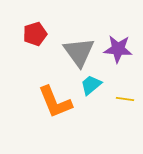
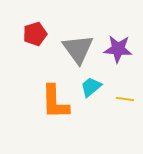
gray triangle: moved 1 px left, 3 px up
cyan trapezoid: moved 2 px down
orange L-shape: rotated 21 degrees clockwise
